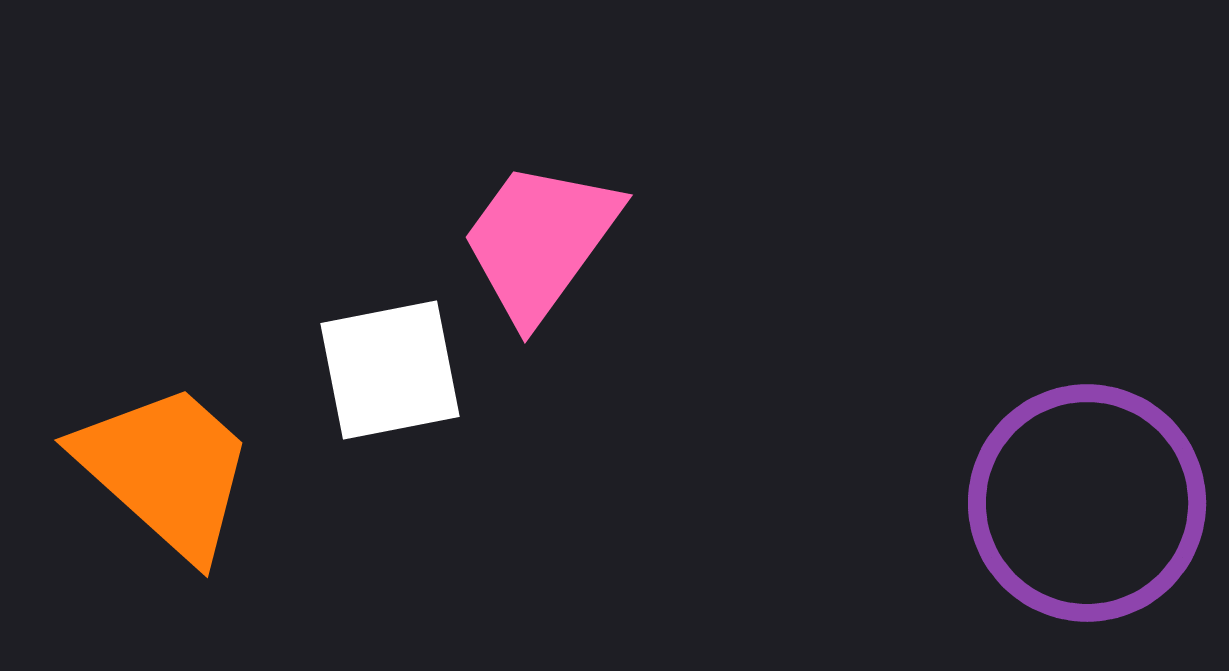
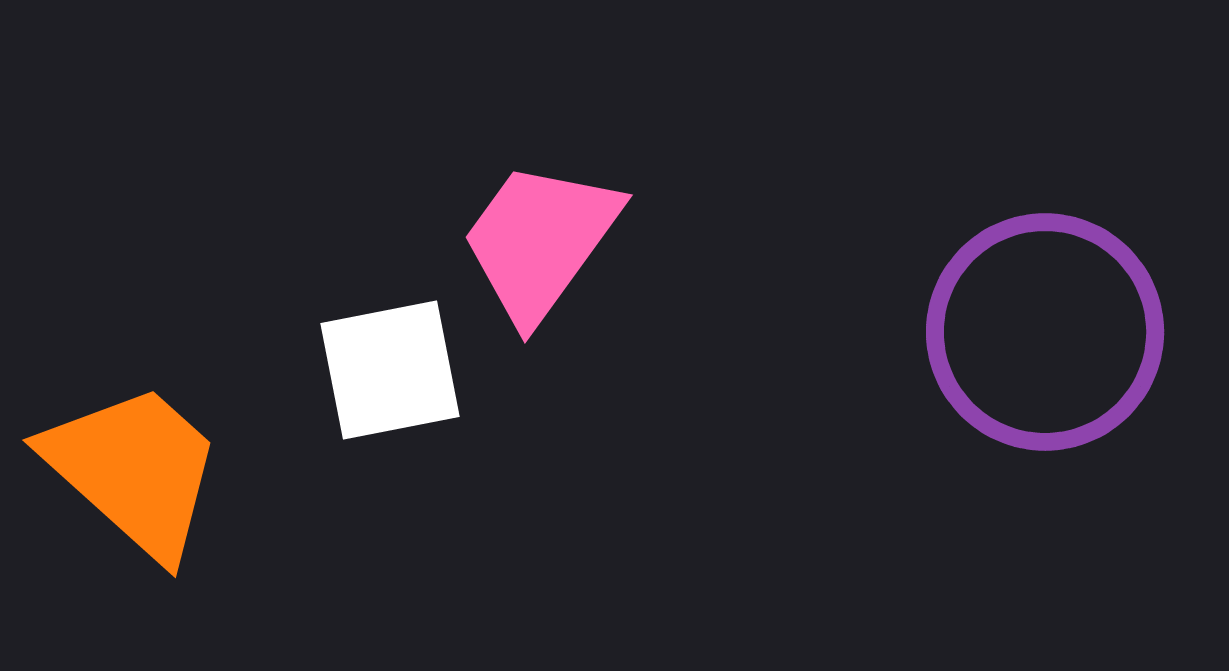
orange trapezoid: moved 32 px left
purple circle: moved 42 px left, 171 px up
